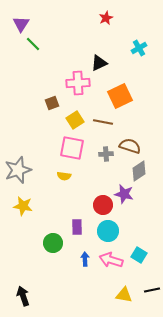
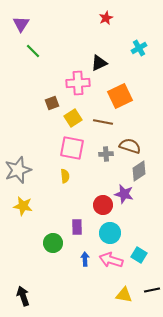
green line: moved 7 px down
yellow square: moved 2 px left, 2 px up
yellow semicircle: moved 1 px right; rotated 104 degrees counterclockwise
cyan circle: moved 2 px right, 2 px down
